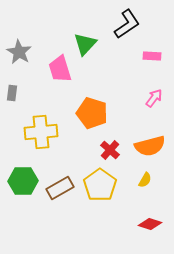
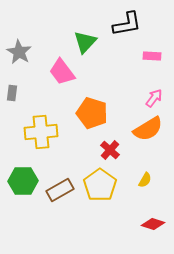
black L-shape: rotated 24 degrees clockwise
green triangle: moved 2 px up
pink trapezoid: moved 2 px right, 3 px down; rotated 20 degrees counterclockwise
orange semicircle: moved 2 px left, 17 px up; rotated 16 degrees counterclockwise
brown rectangle: moved 2 px down
red diamond: moved 3 px right
